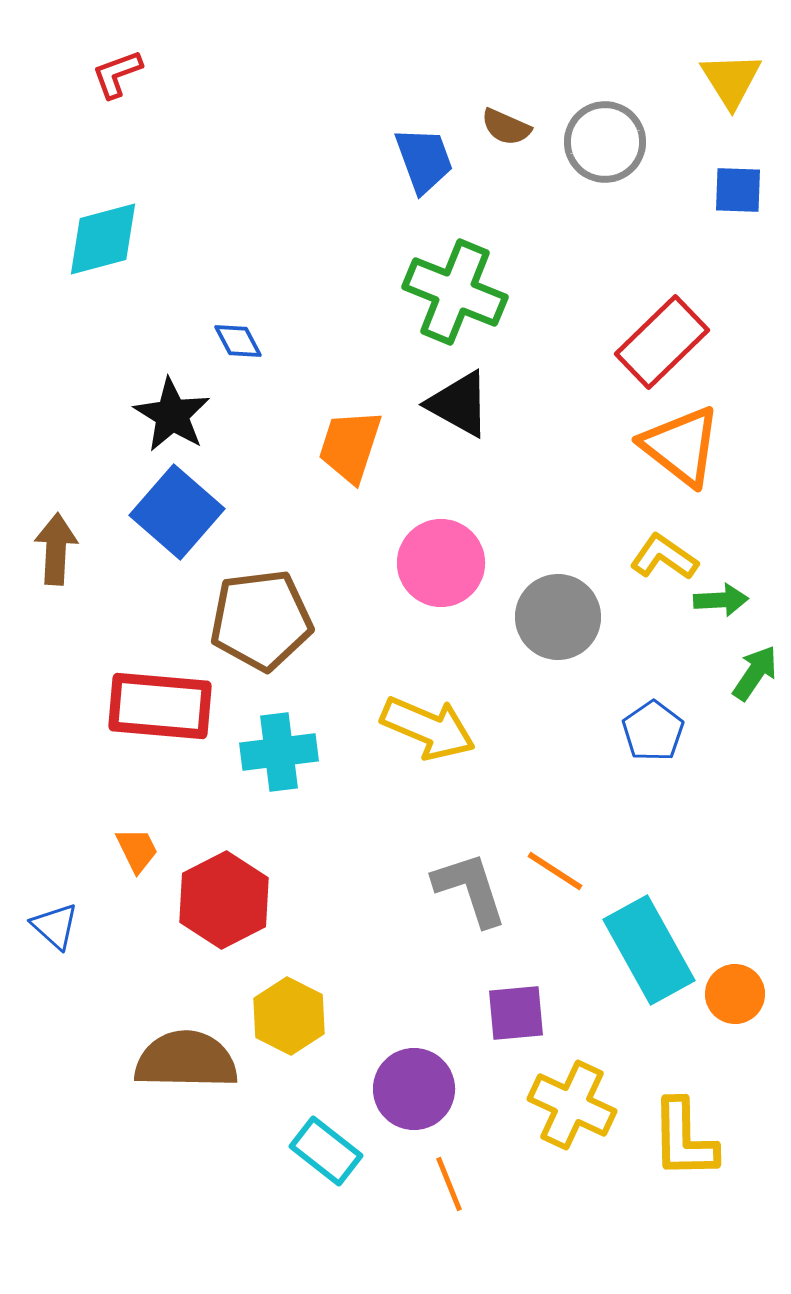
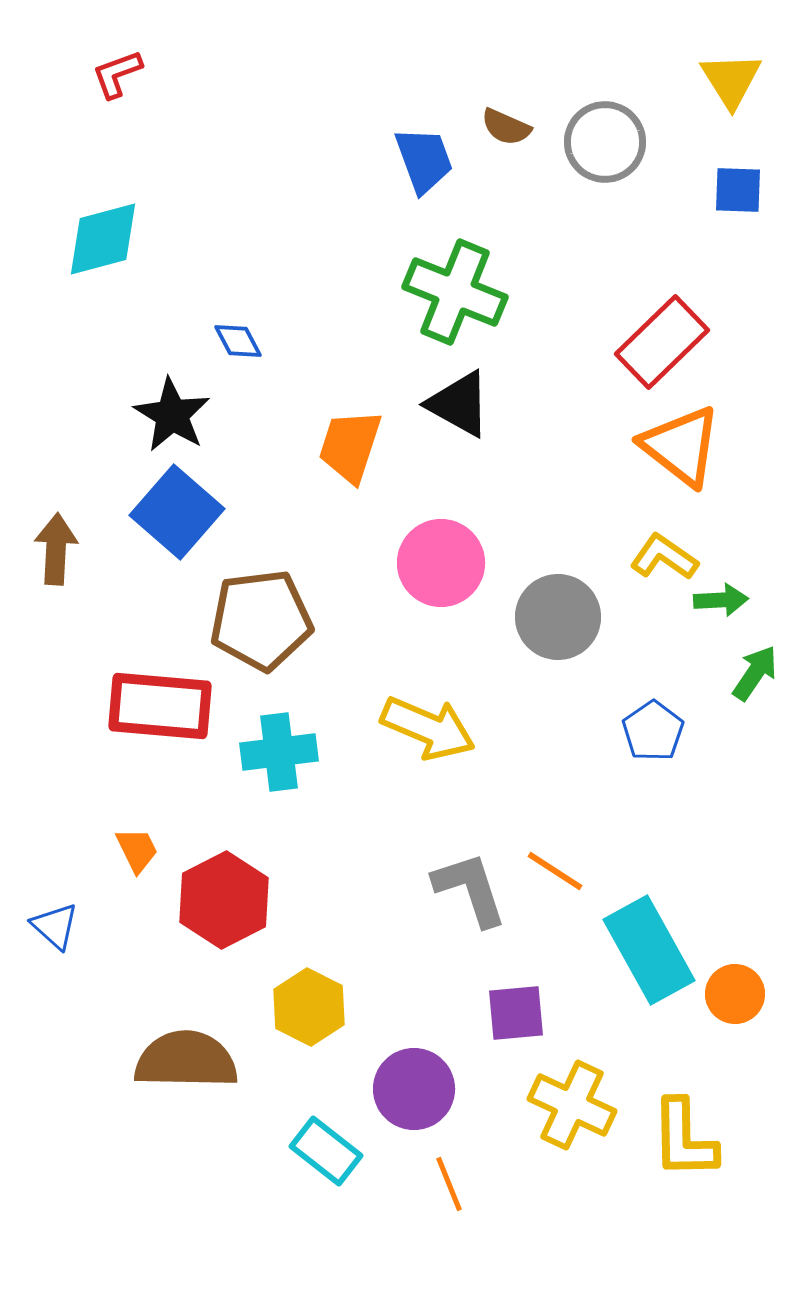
yellow hexagon at (289, 1016): moved 20 px right, 9 px up
